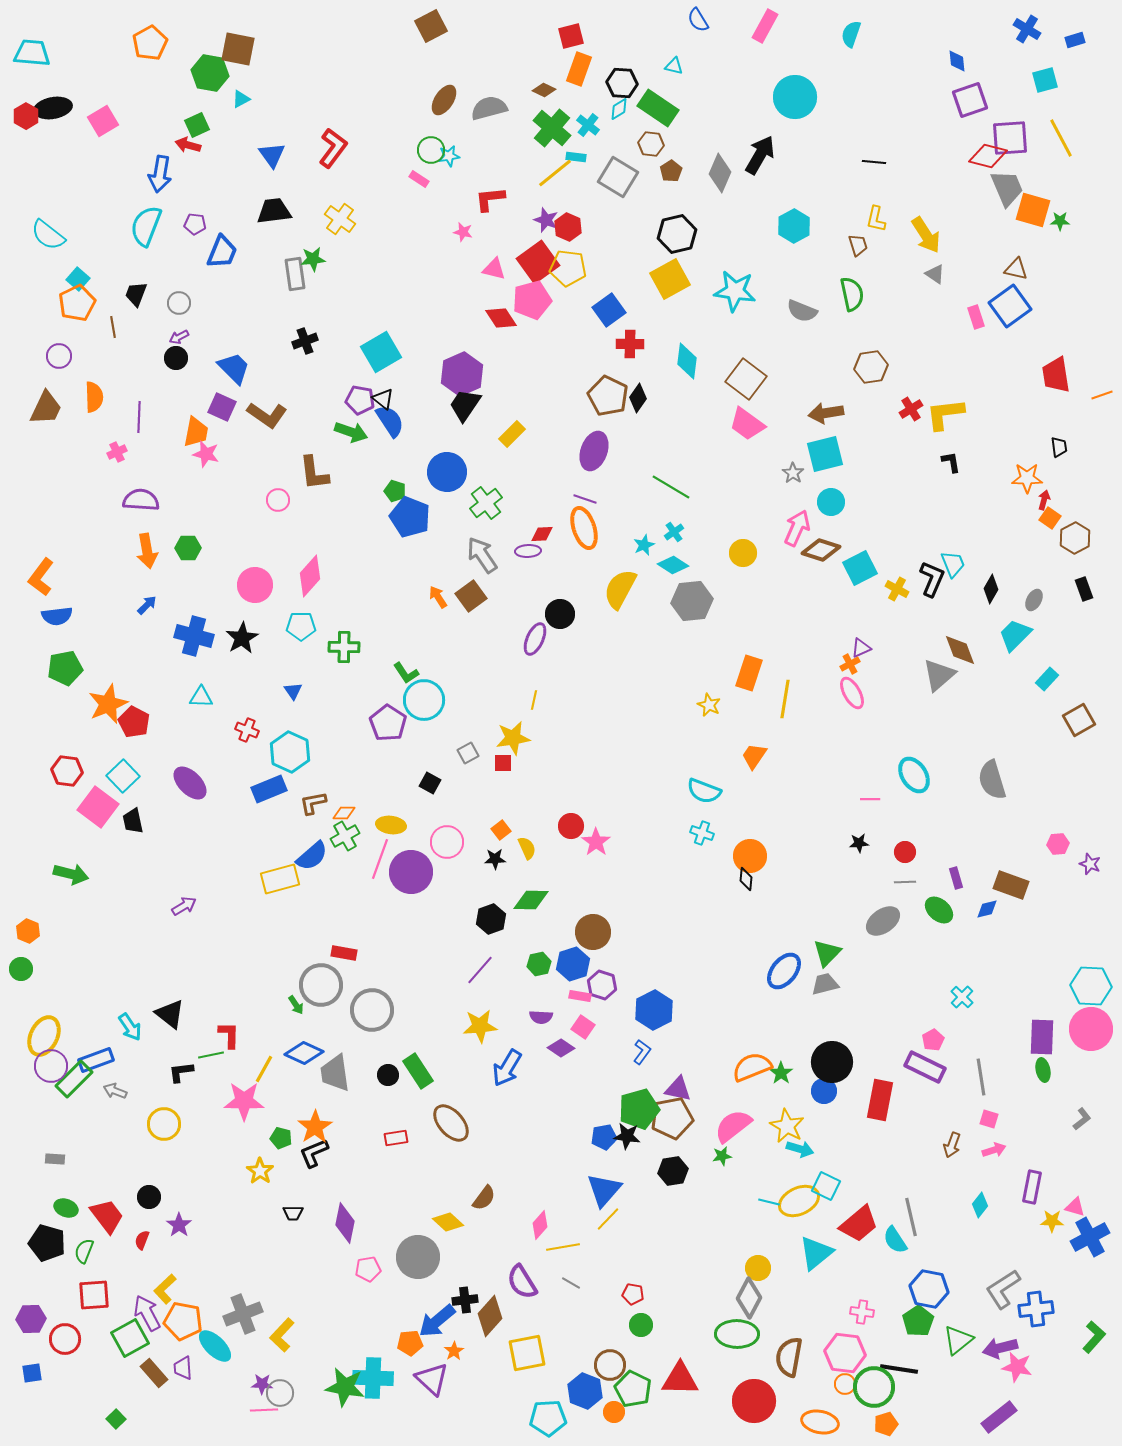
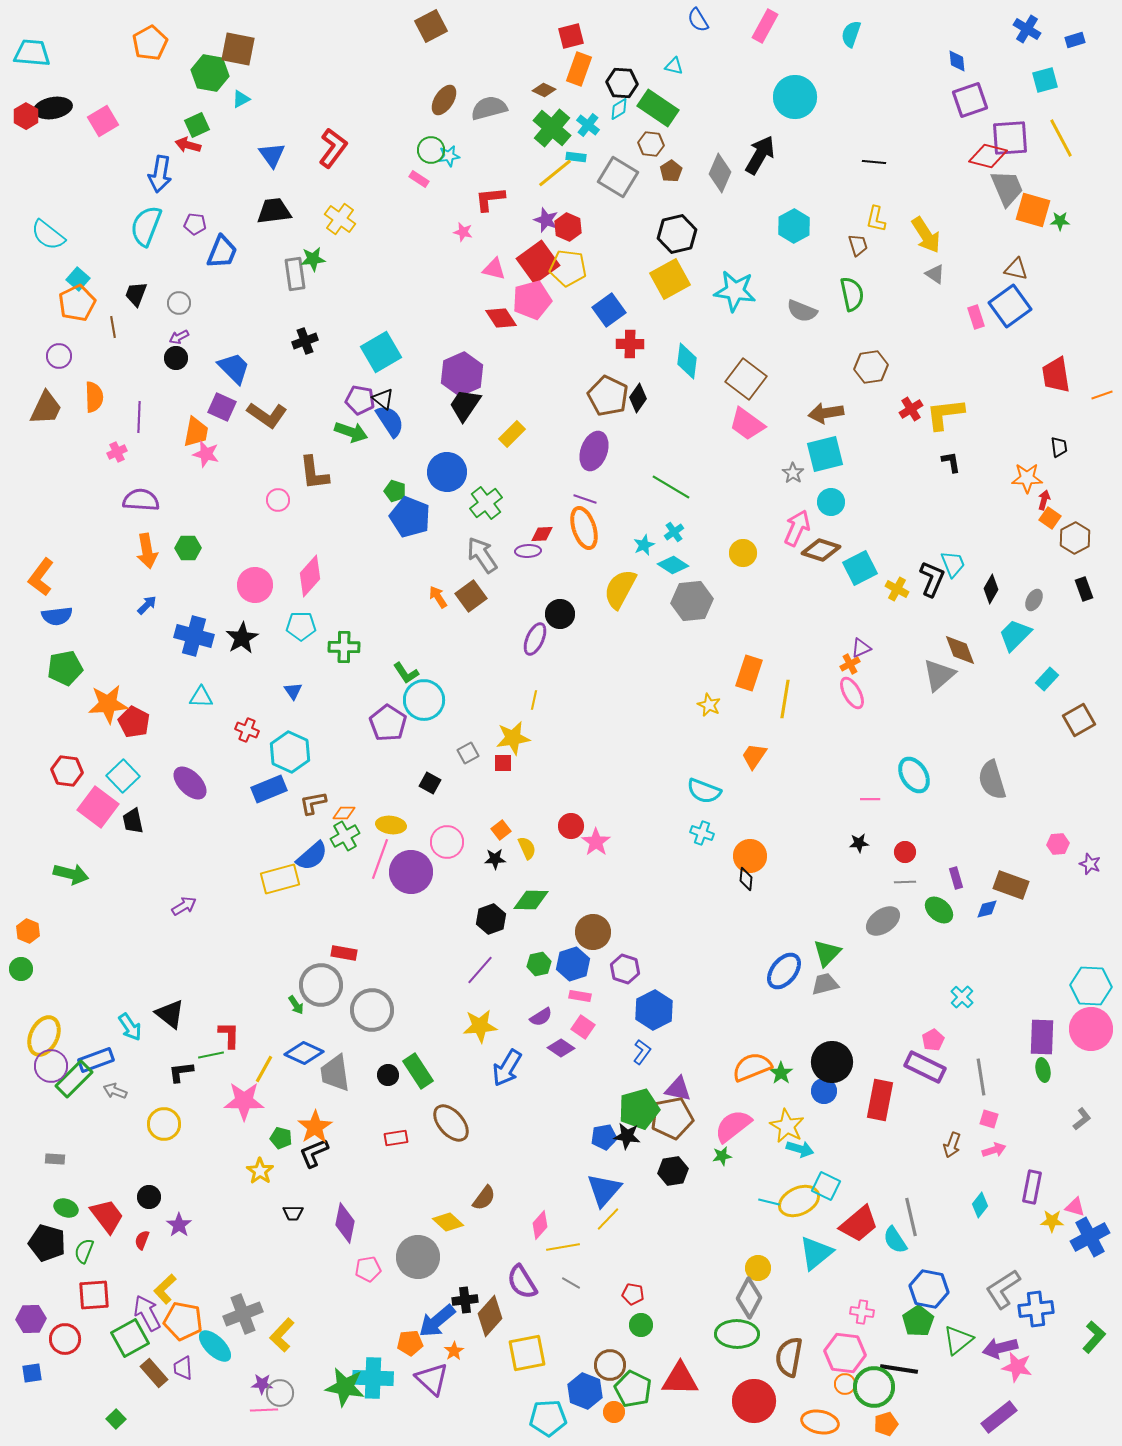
orange star at (108, 704): rotated 18 degrees clockwise
purple hexagon at (602, 985): moved 23 px right, 16 px up
purple semicircle at (541, 1017): rotated 35 degrees counterclockwise
